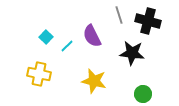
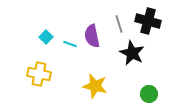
gray line: moved 9 px down
purple semicircle: rotated 15 degrees clockwise
cyan line: moved 3 px right, 2 px up; rotated 64 degrees clockwise
black star: rotated 20 degrees clockwise
yellow star: moved 1 px right, 5 px down
green circle: moved 6 px right
